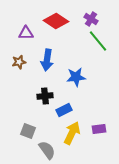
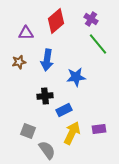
red diamond: rotated 75 degrees counterclockwise
green line: moved 3 px down
